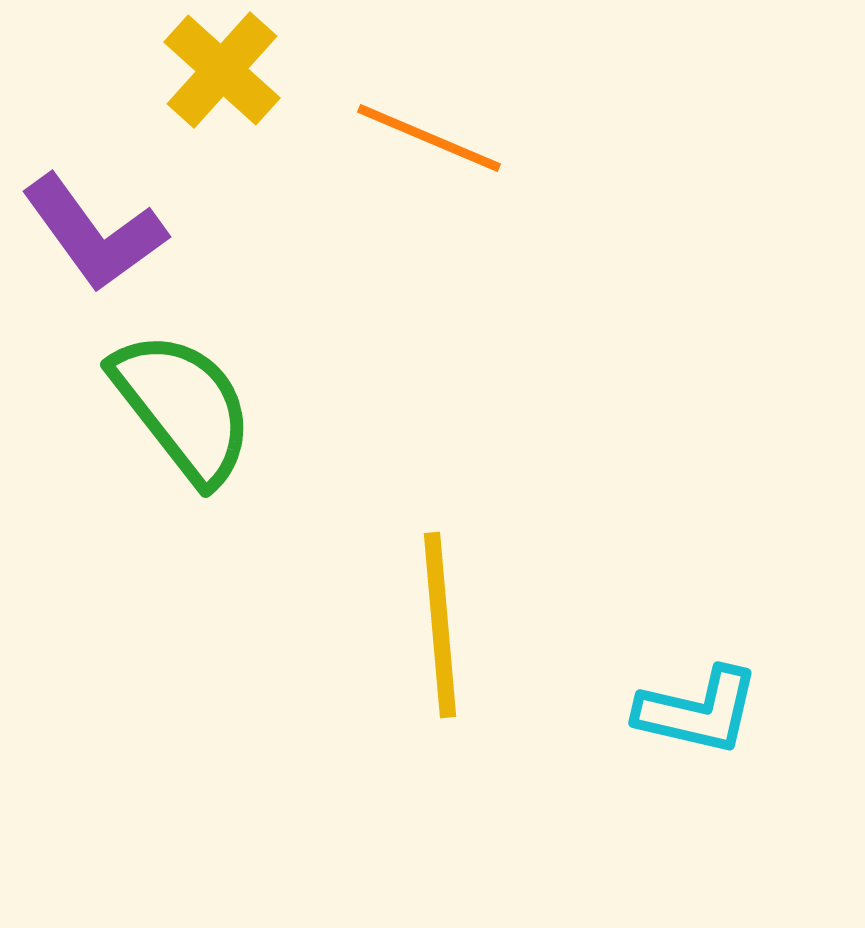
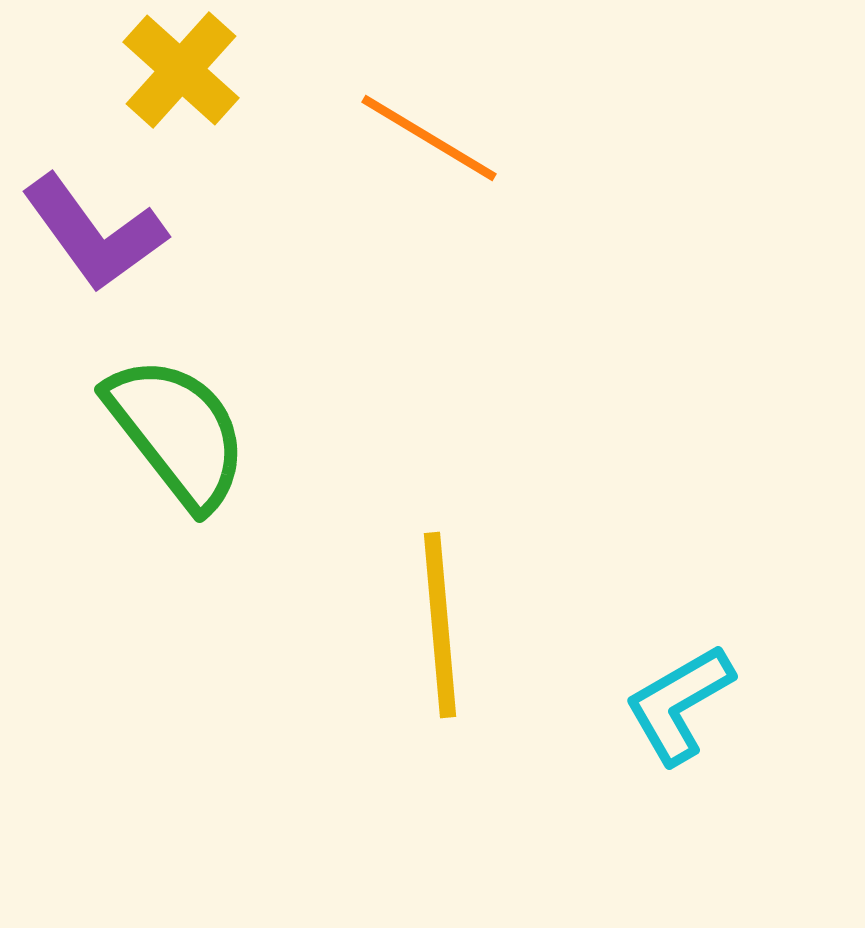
yellow cross: moved 41 px left
orange line: rotated 8 degrees clockwise
green semicircle: moved 6 px left, 25 px down
cyan L-shape: moved 19 px left, 7 px up; rotated 137 degrees clockwise
